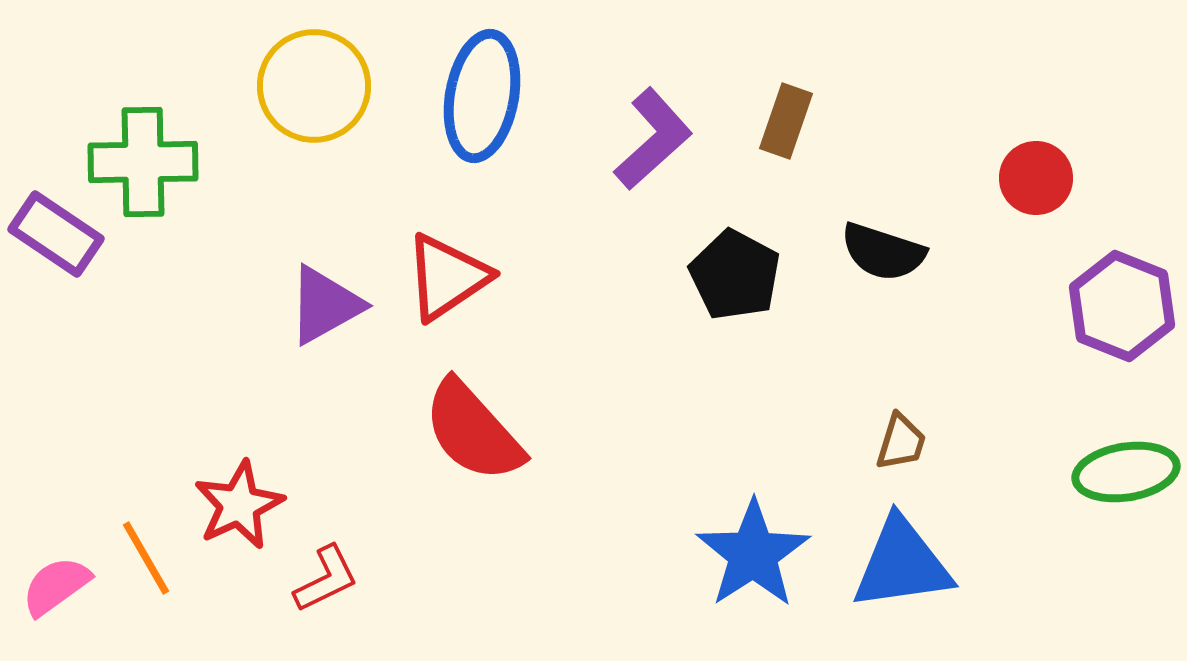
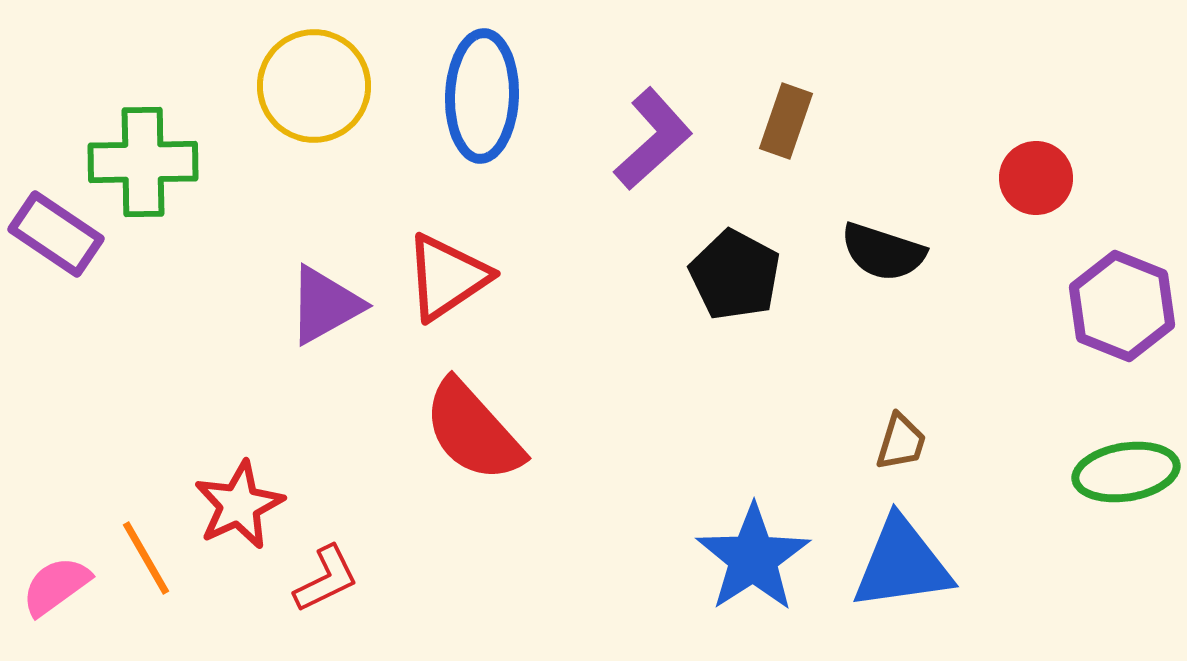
blue ellipse: rotated 8 degrees counterclockwise
blue star: moved 4 px down
